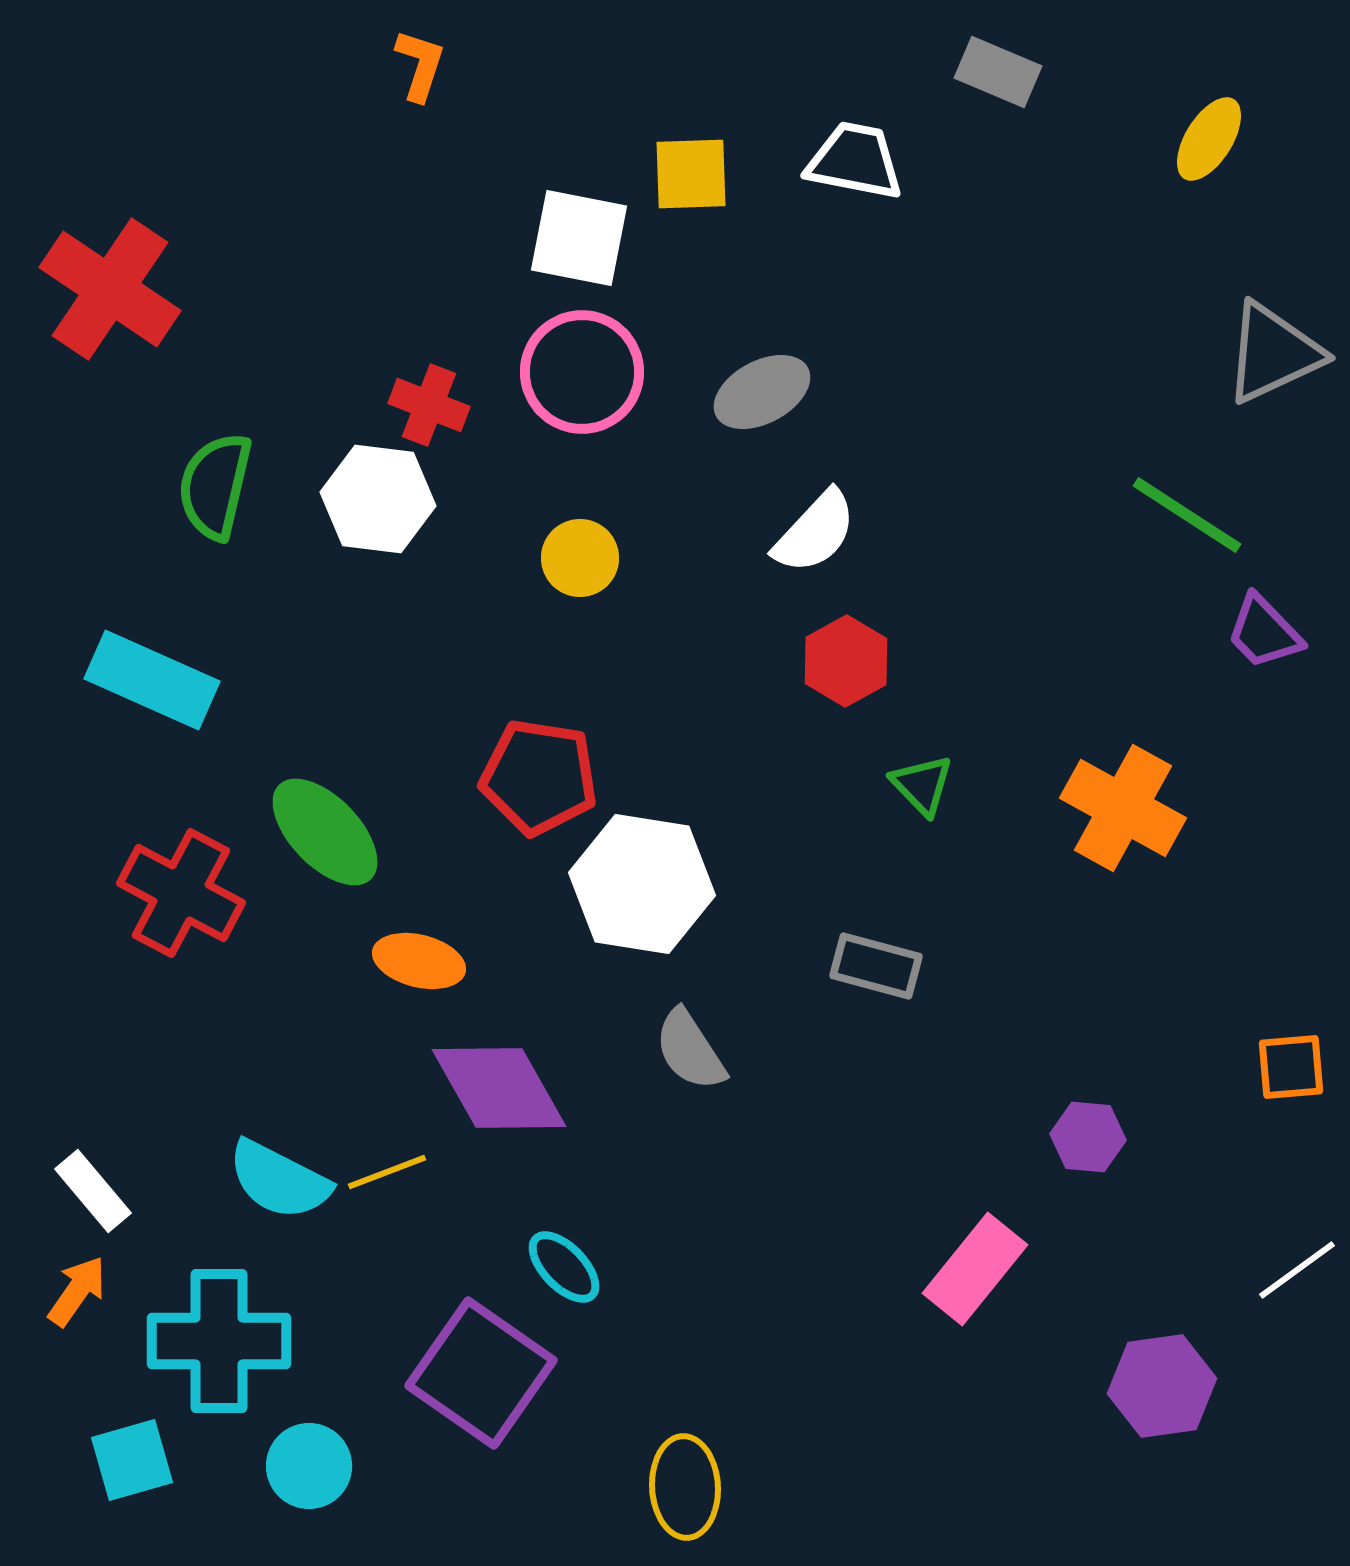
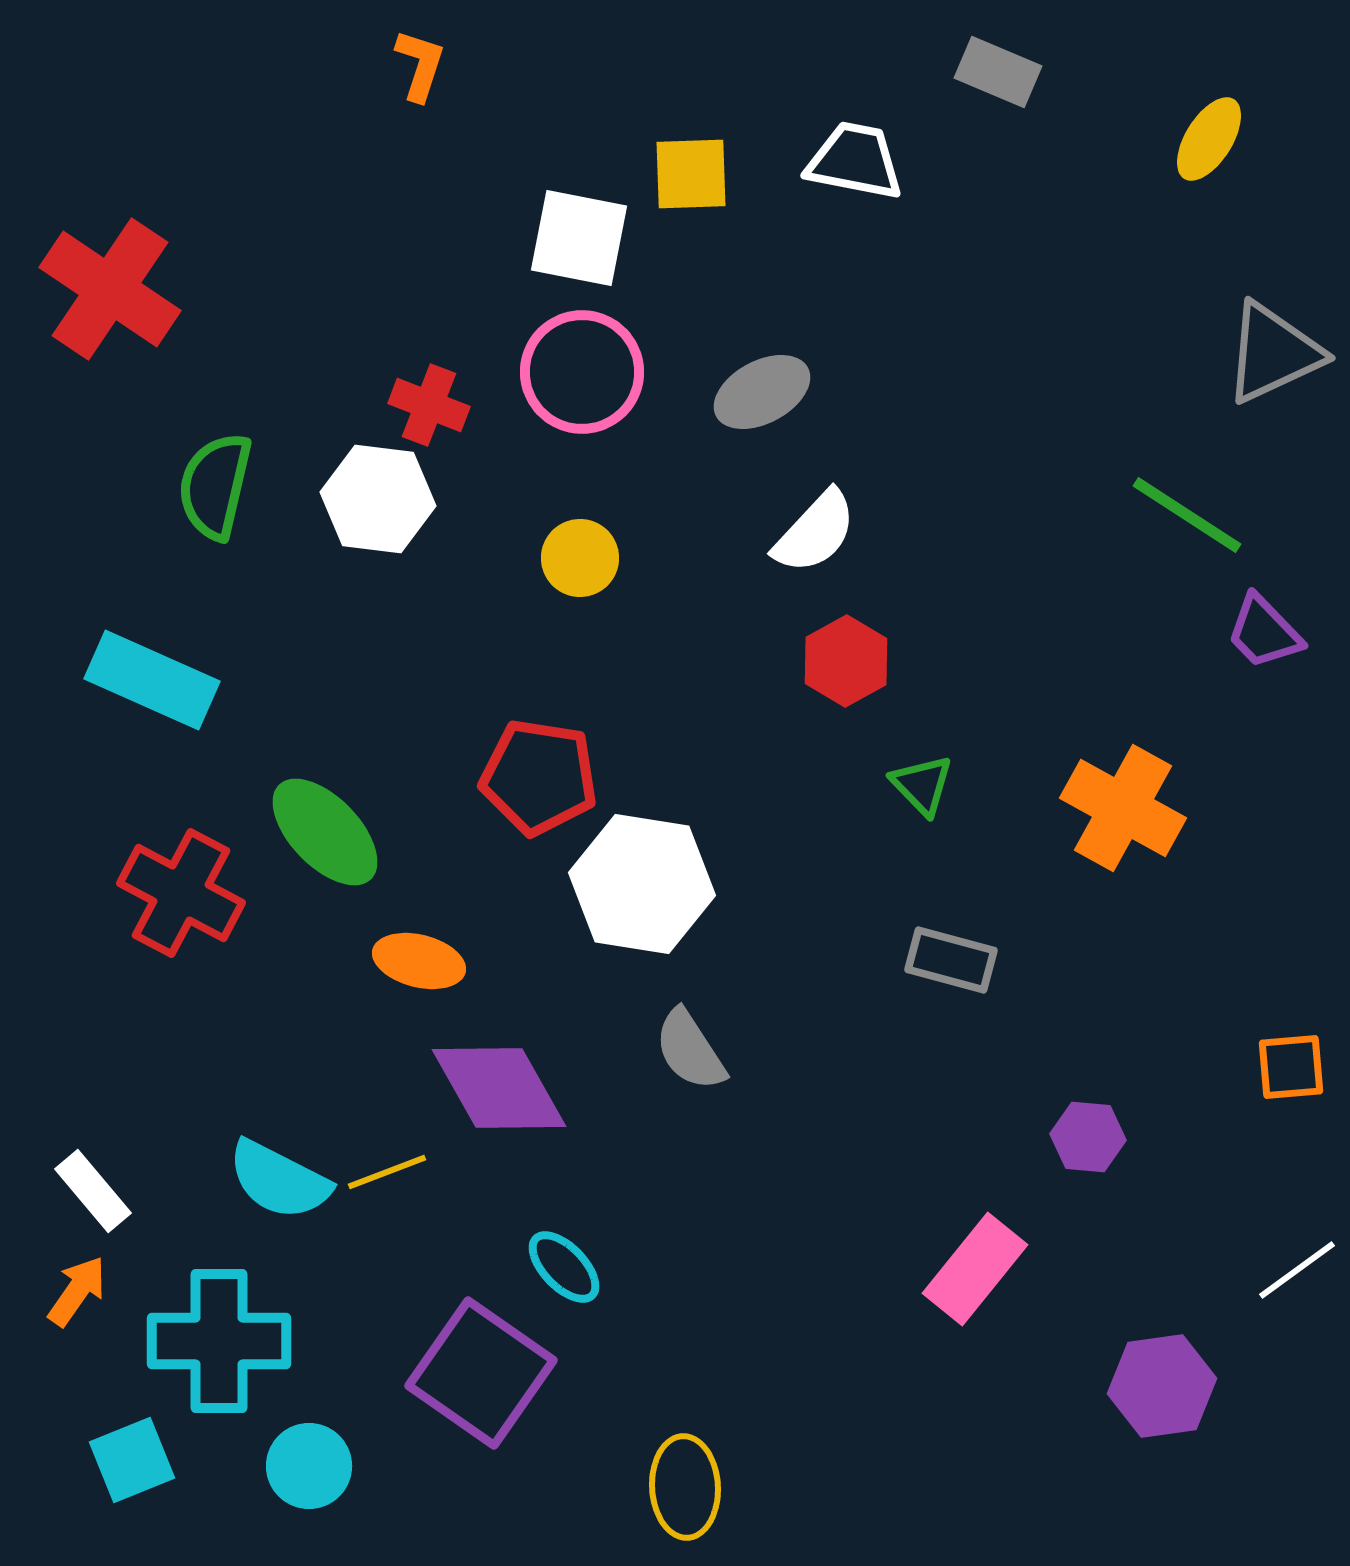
gray rectangle at (876, 966): moved 75 px right, 6 px up
cyan square at (132, 1460): rotated 6 degrees counterclockwise
